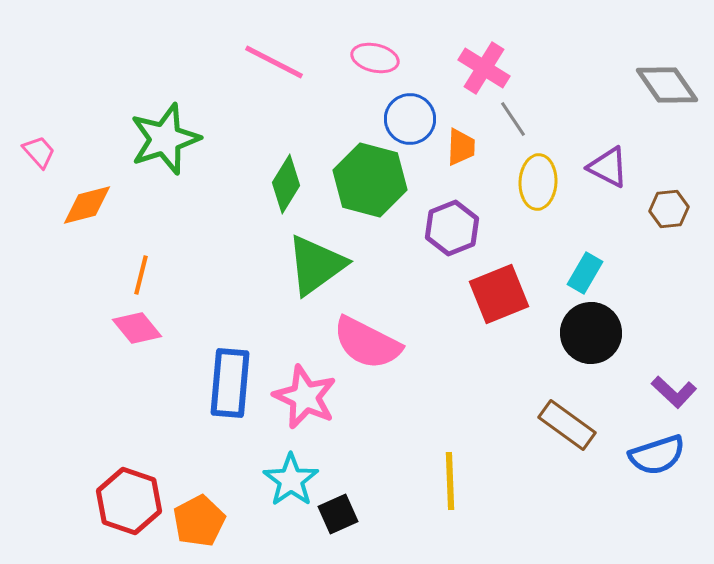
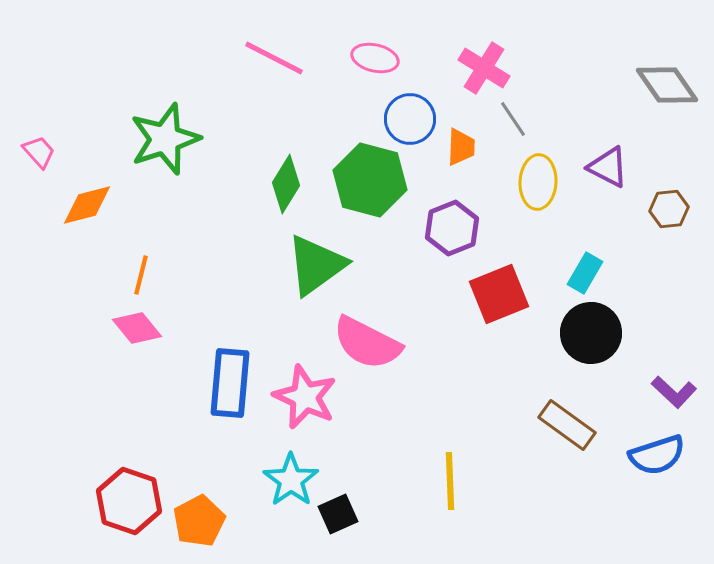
pink line: moved 4 px up
